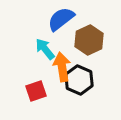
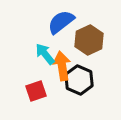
blue semicircle: moved 3 px down
cyan arrow: moved 5 px down
orange arrow: moved 1 px up
